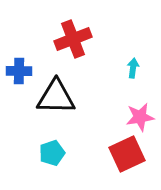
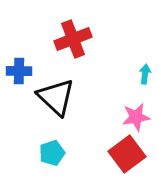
cyan arrow: moved 12 px right, 6 px down
black triangle: rotated 42 degrees clockwise
pink star: moved 4 px left
red square: rotated 12 degrees counterclockwise
